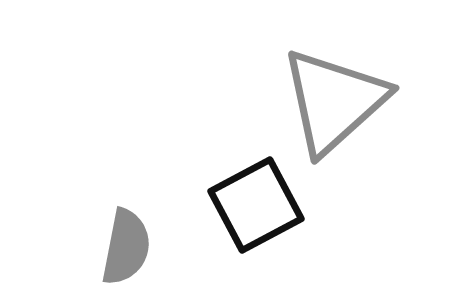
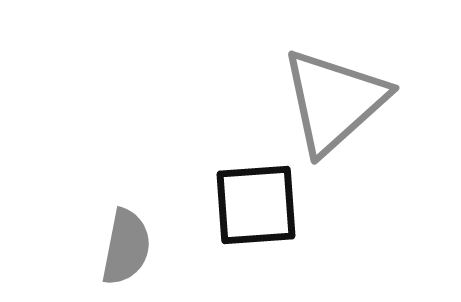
black square: rotated 24 degrees clockwise
